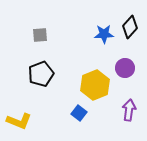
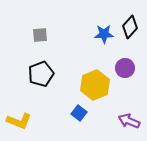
purple arrow: moved 11 px down; rotated 75 degrees counterclockwise
